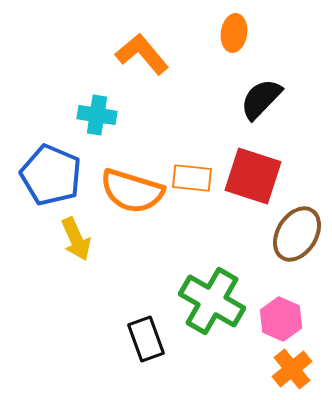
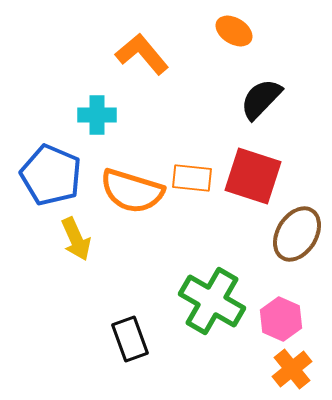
orange ellipse: moved 2 px up; rotated 66 degrees counterclockwise
cyan cross: rotated 9 degrees counterclockwise
black rectangle: moved 16 px left
